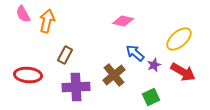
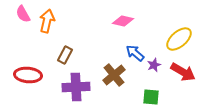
green square: rotated 30 degrees clockwise
